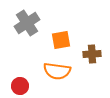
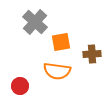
gray cross: moved 8 px right, 1 px up; rotated 15 degrees counterclockwise
orange square: moved 2 px down
